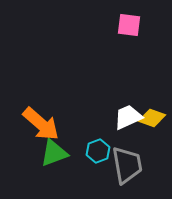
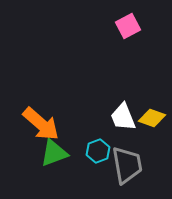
pink square: moved 1 px left, 1 px down; rotated 35 degrees counterclockwise
white trapezoid: moved 5 px left; rotated 88 degrees counterclockwise
